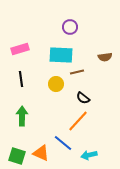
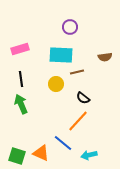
green arrow: moved 1 px left, 12 px up; rotated 24 degrees counterclockwise
